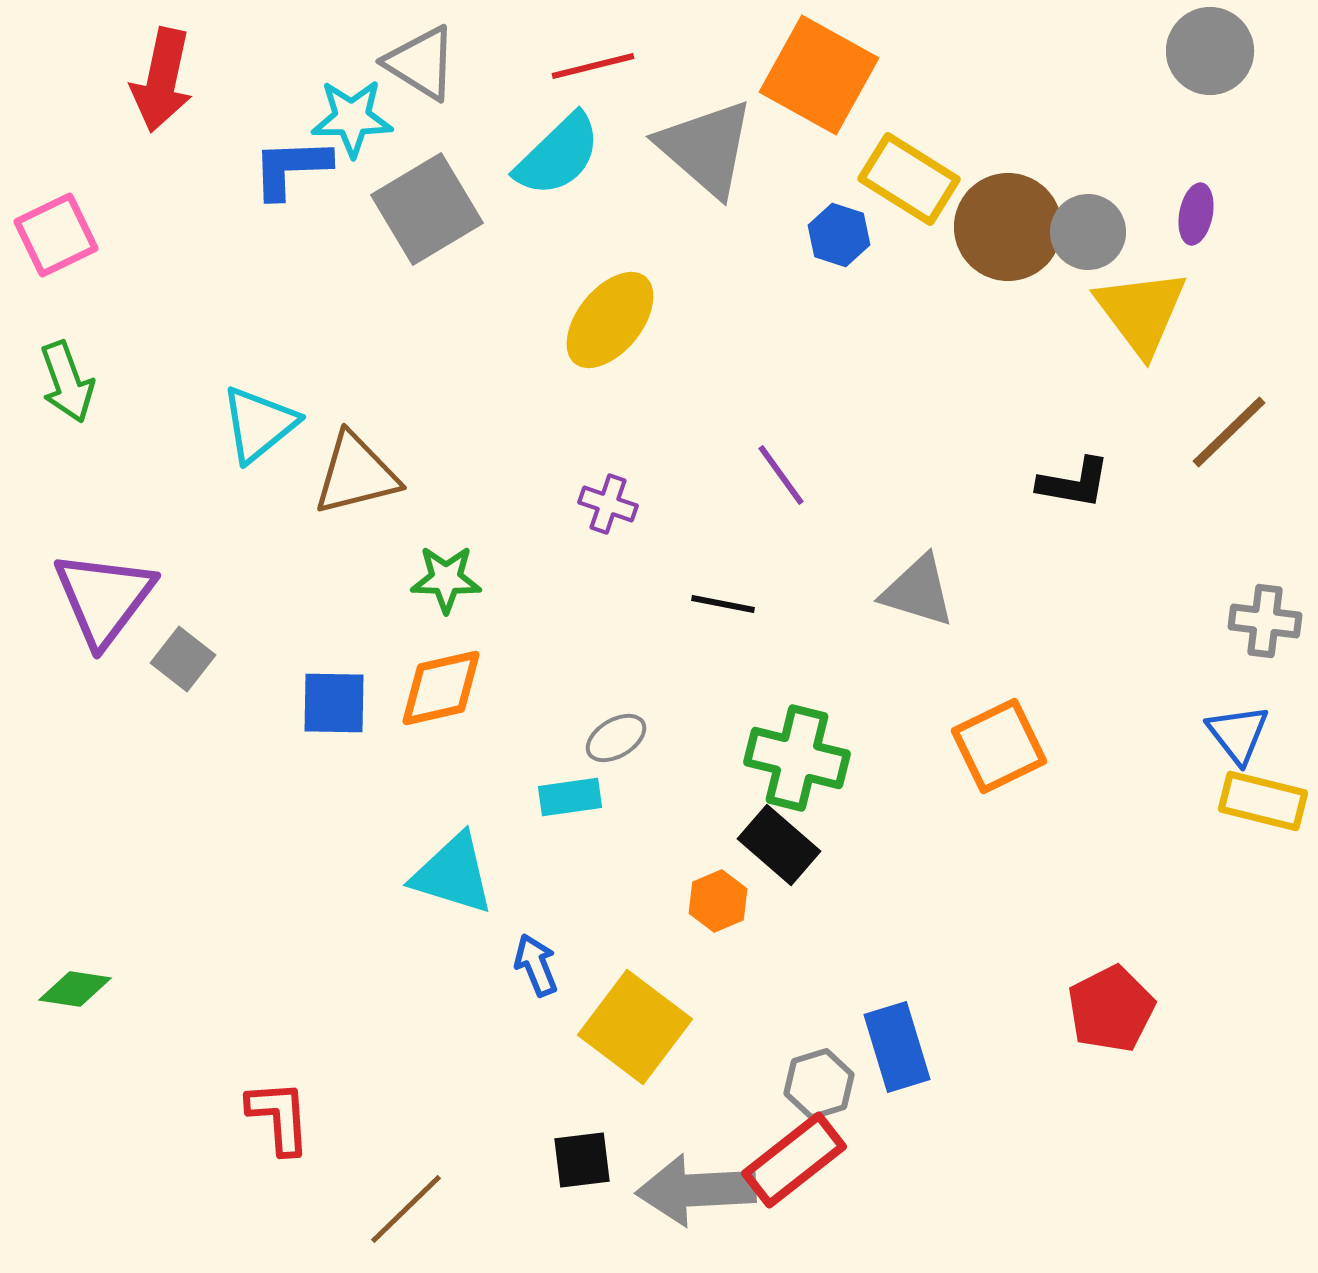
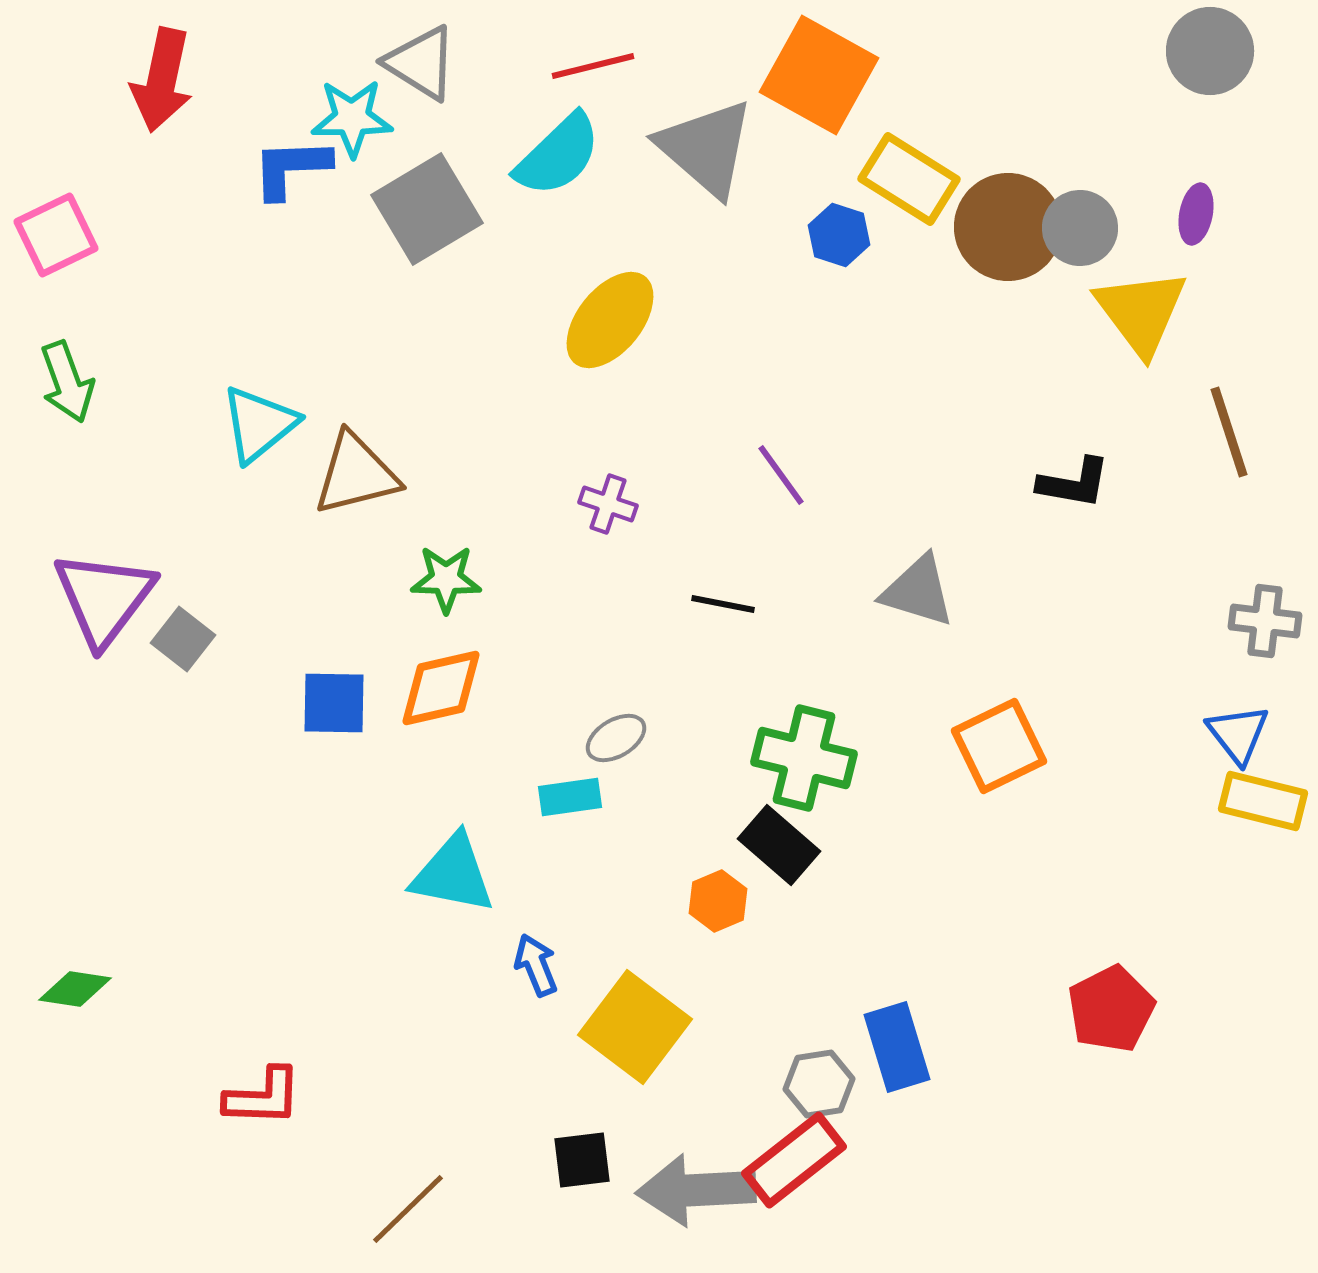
gray circle at (1088, 232): moved 8 px left, 4 px up
brown line at (1229, 432): rotated 64 degrees counterclockwise
gray square at (183, 659): moved 20 px up
green cross at (797, 758): moved 7 px right
cyan triangle at (453, 874): rotated 6 degrees counterclockwise
gray hexagon at (819, 1084): rotated 8 degrees clockwise
red L-shape at (279, 1117): moved 16 px left, 20 px up; rotated 96 degrees clockwise
brown line at (406, 1209): moved 2 px right
